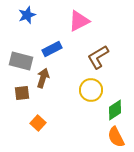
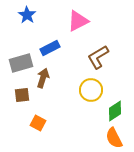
blue star: rotated 18 degrees counterclockwise
pink triangle: moved 1 px left
blue rectangle: moved 2 px left, 1 px up
gray rectangle: moved 2 px down; rotated 30 degrees counterclockwise
brown square: moved 2 px down
green diamond: moved 1 px down
orange square: rotated 14 degrees counterclockwise
orange semicircle: moved 2 px left, 1 px down
